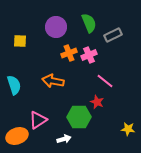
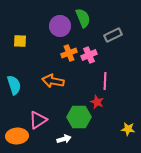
green semicircle: moved 6 px left, 5 px up
purple circle: moved 4 px right, 1 px up
pink line: rotated 54 degrees clockwise
orange ellipse: rotated 15 degrees clockwise
